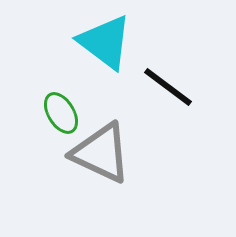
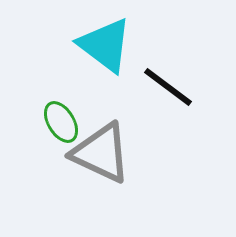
cyan triangle: moved 3 px down
green ellipse: moved 9 px down
